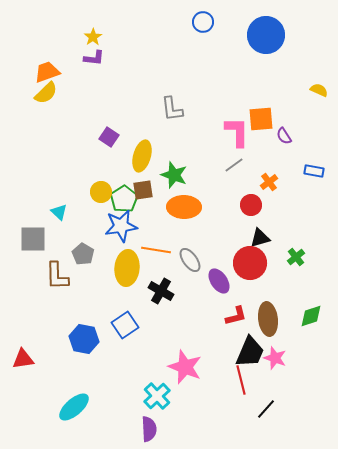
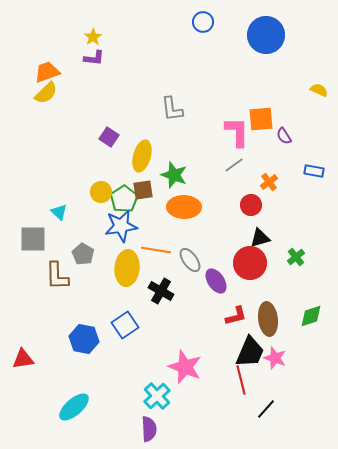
purple ellipse at (219, 281): moved 3 px left
